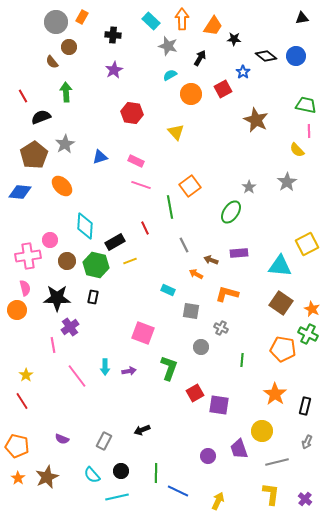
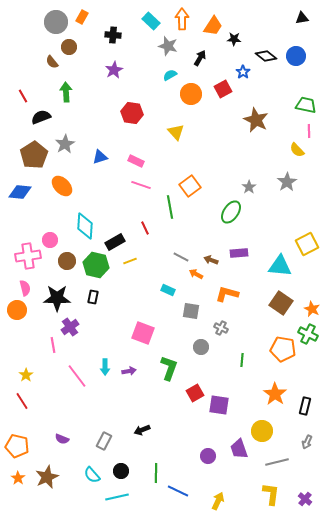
gray line at (184, 245): moved 3 px left, 12 px down; rotated 35 degrees counterclockwise
